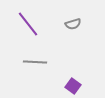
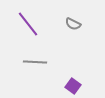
gray semicircle: rotated 42 degrees clockwise
